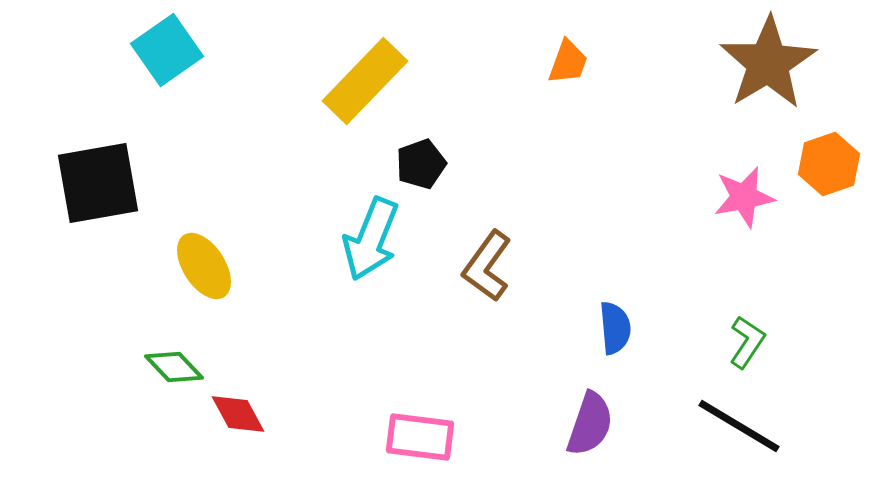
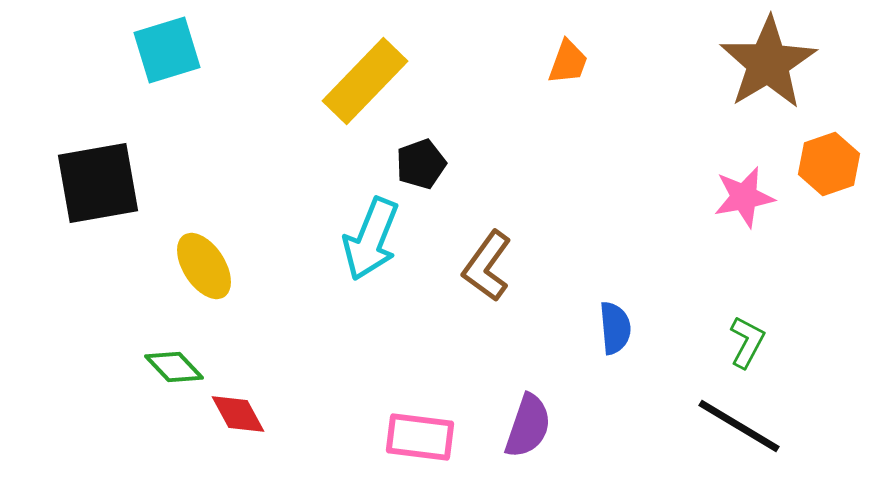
cyan square: rotated 18 degrees clockwise
green L-shape: rotated 6 degrees counterclockwise
purple semicircle: moved 62 px left, 2 px down
